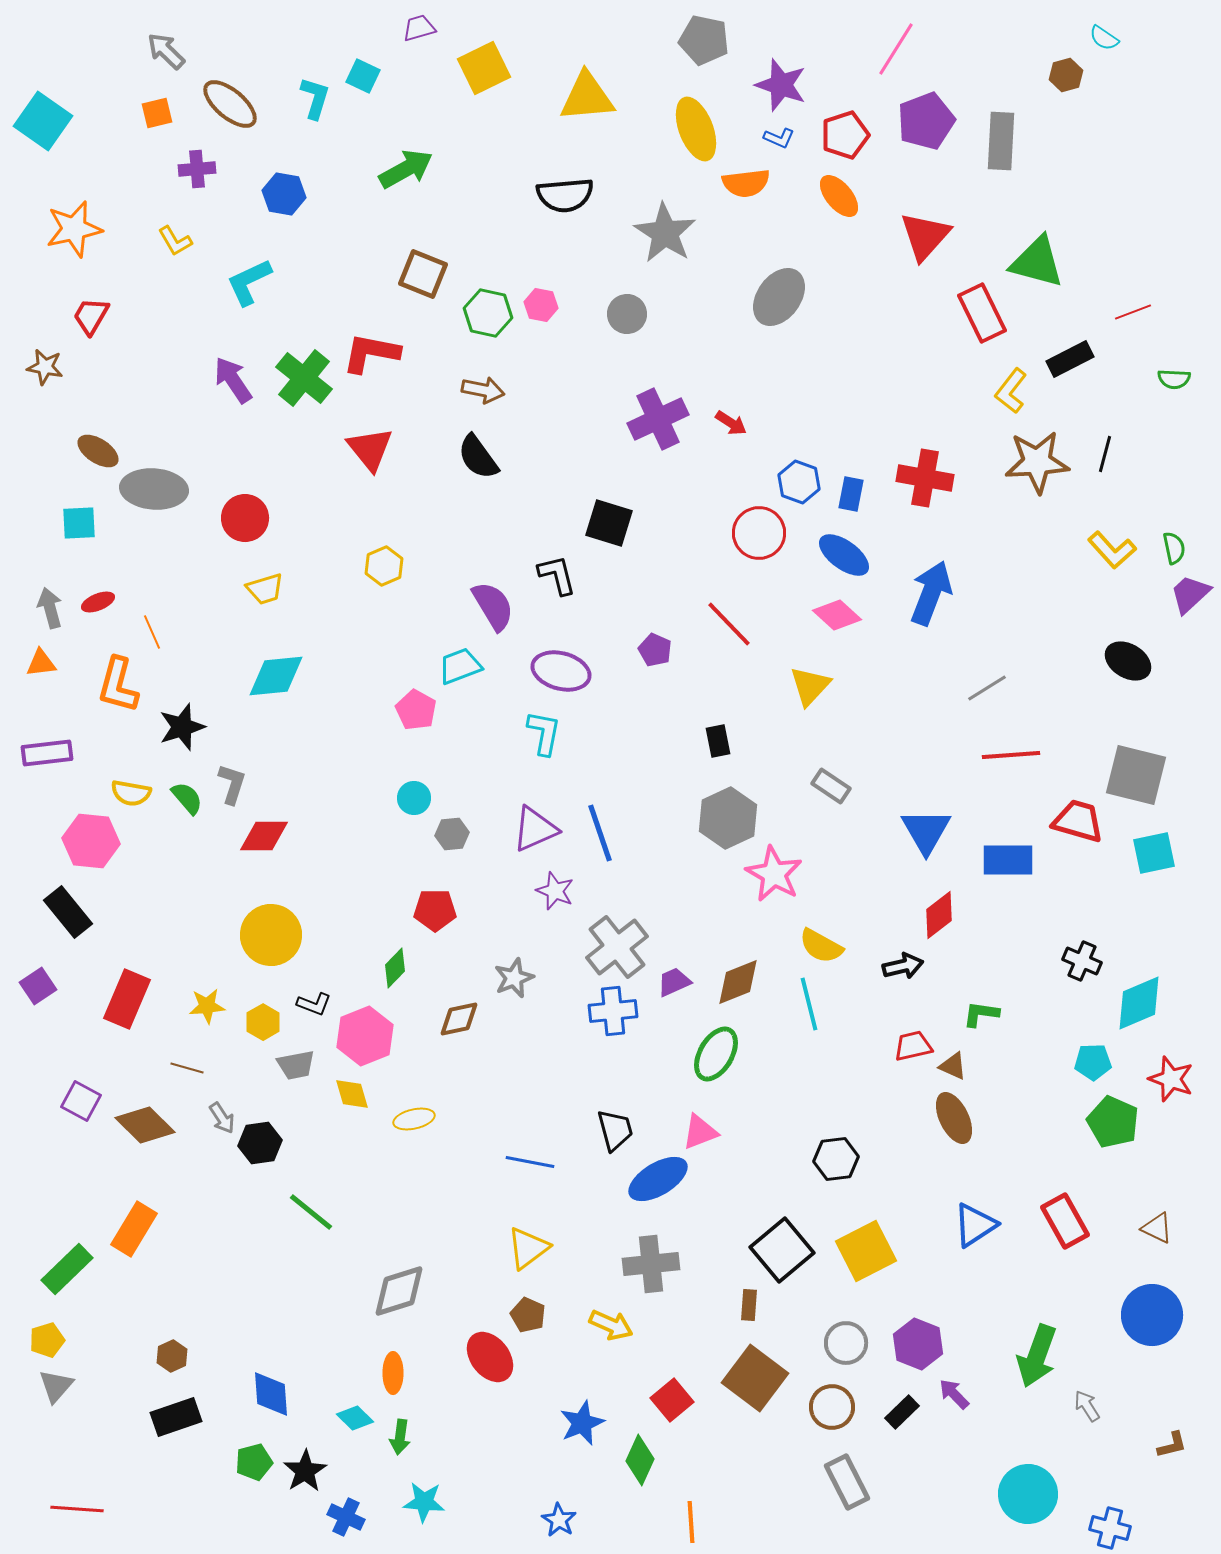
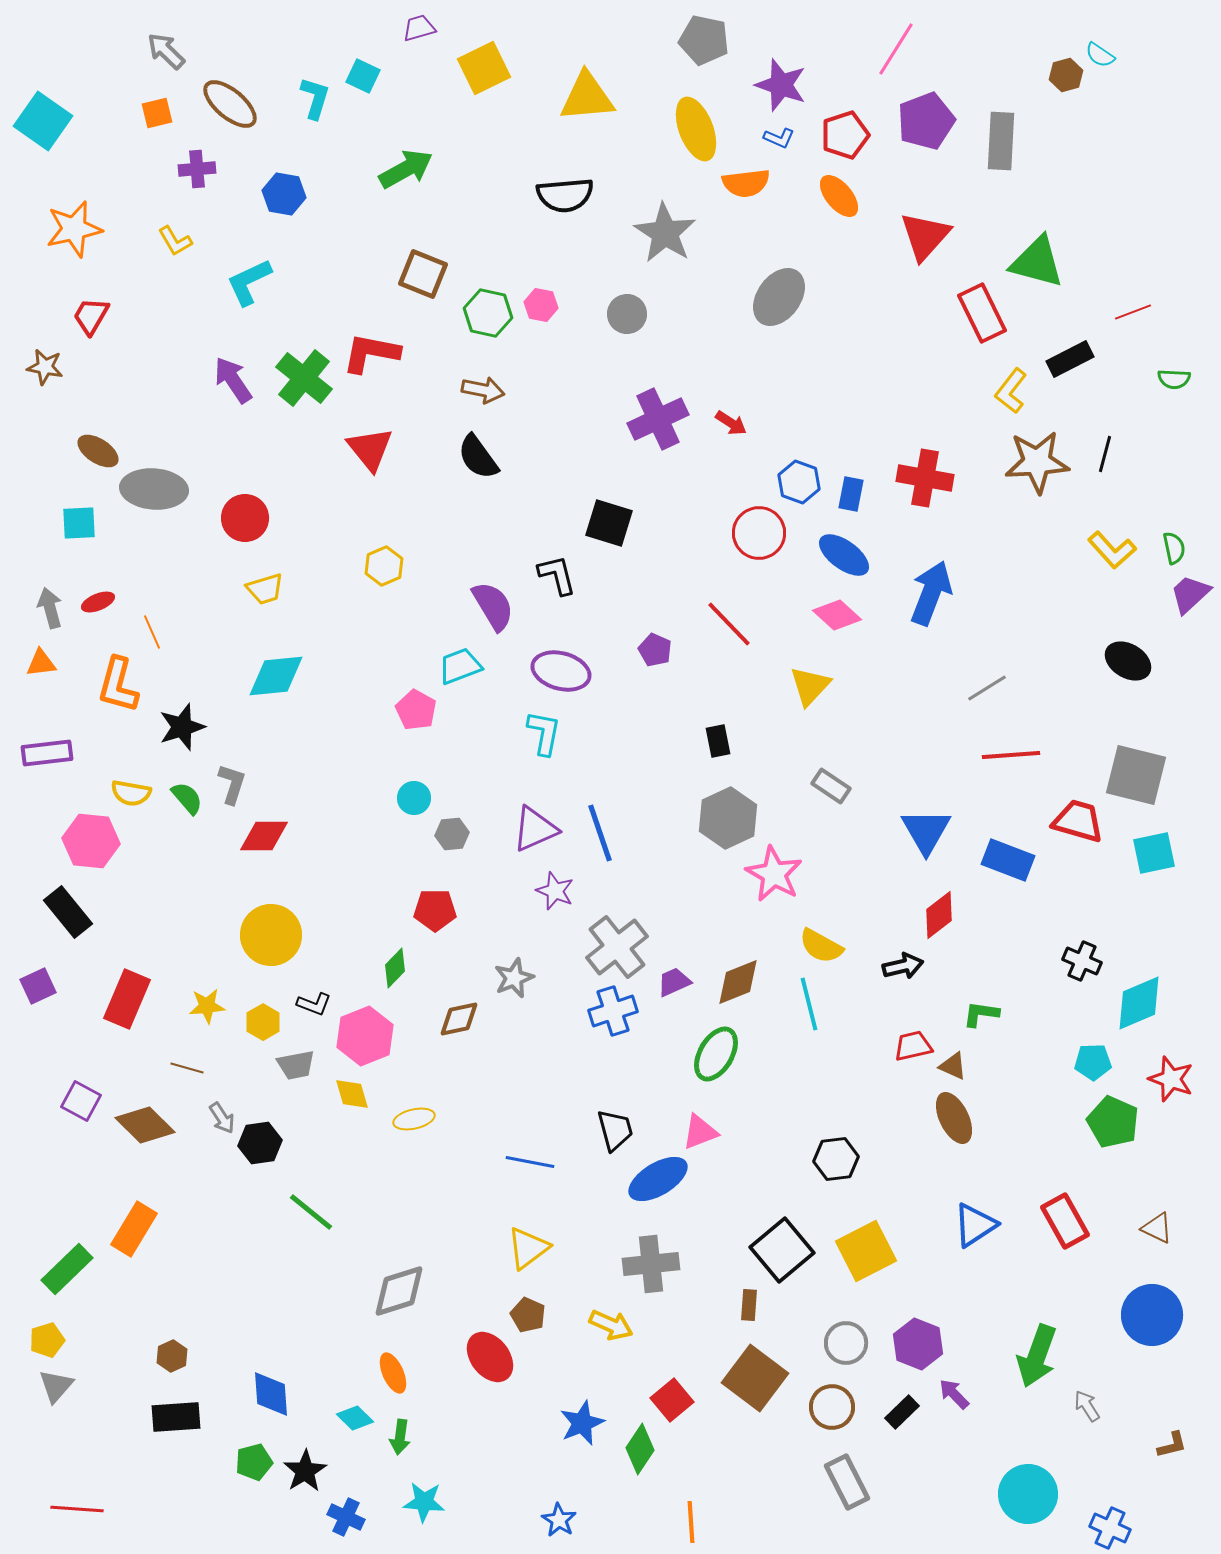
cyan semicircle at (1104, 38): moved 4 px left, 17 px down
blue rectangle at (1008, 860): rotated 21 degrees clockwise
purple square at (38, 986): rotated 9 degrees clockwise
blue cross at (613, 1011): rotated 12 degrees counterclockwise
orange ellipse at (393, 1373): rotated 24 degrees counterclockwise
black rectangle at (176, 1417): rotated 15 degrees clockwise
green diamond at (640, 1460): moved 11 px up; rotated 9 degrees clockwise
blue cross at (1110, 1528): rotated 9 degrees clockwise
